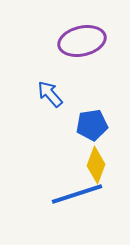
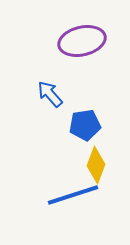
blue pentagon: moved 7 px left
blue line: moved 4 px left, 1 px down
